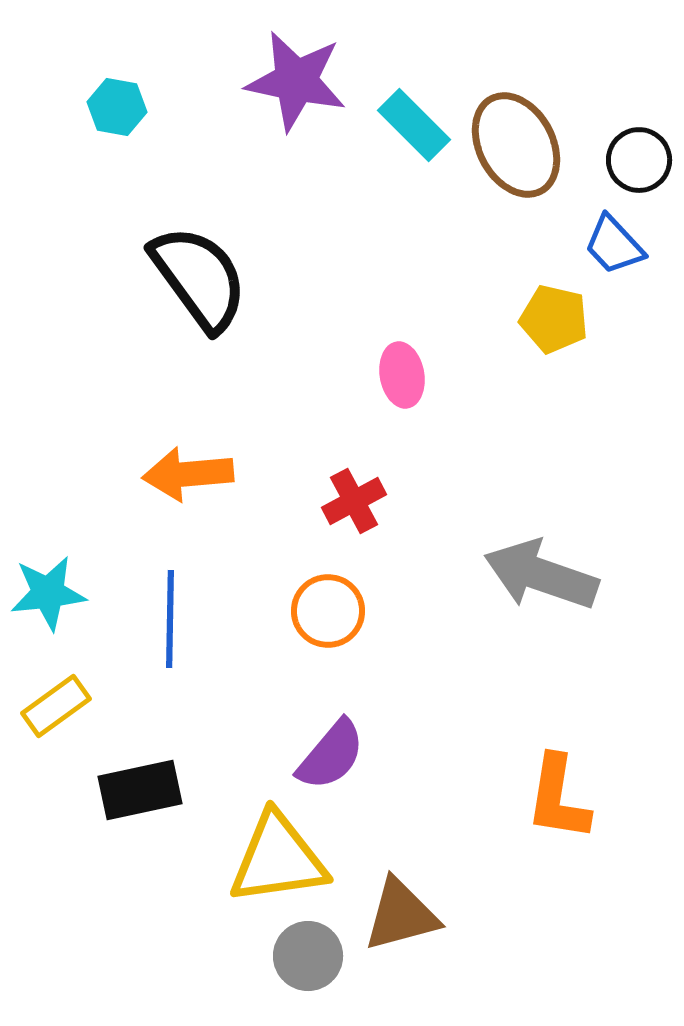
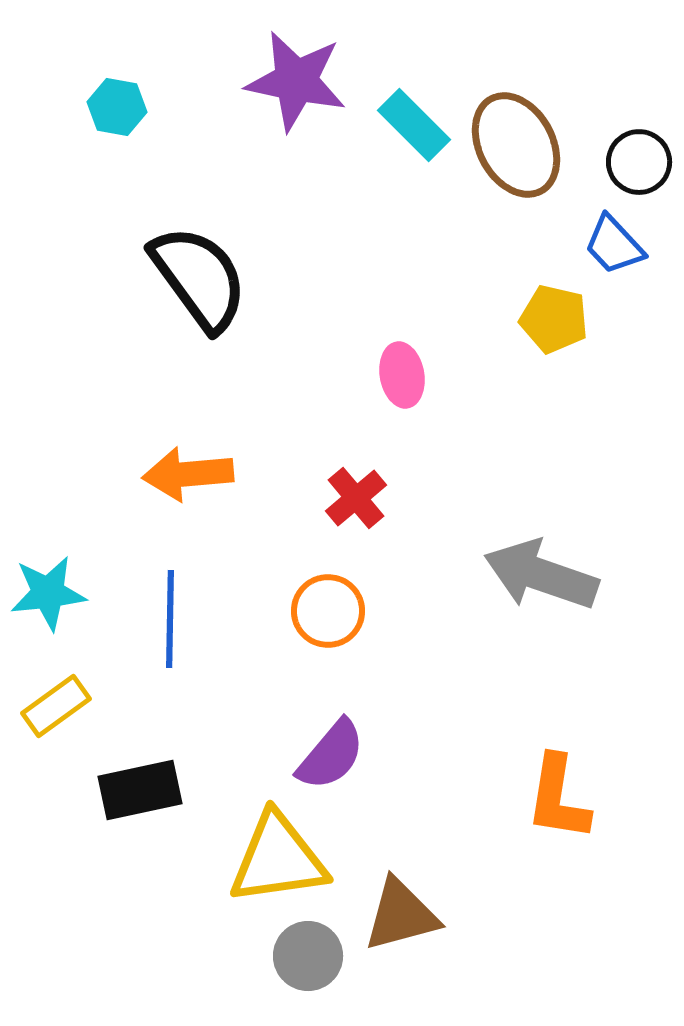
black circle: moved 2 px down
red cross: moved 2 px right, 3 px up; rotated 12 degrees counterclockwise
